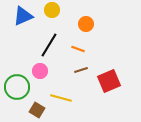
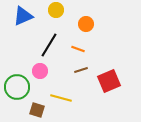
yellow circle: moved 4 px right
brown square: rotated 14 degrees counterclockwise
